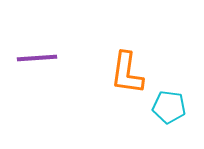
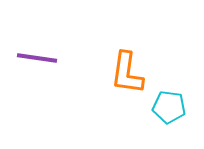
purple line: rotated 12 degrees clockwise
